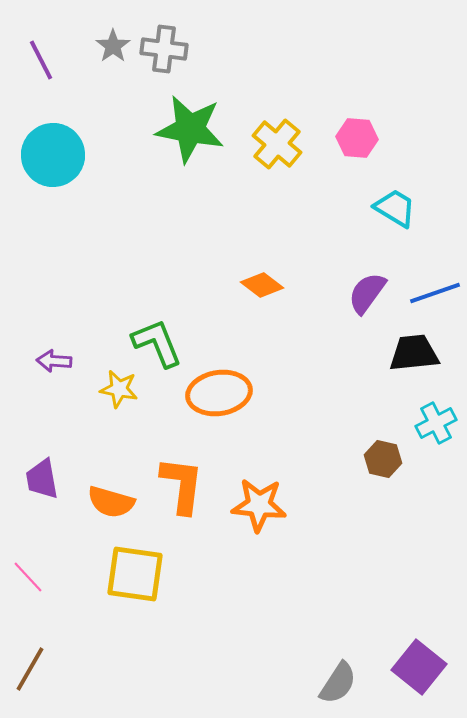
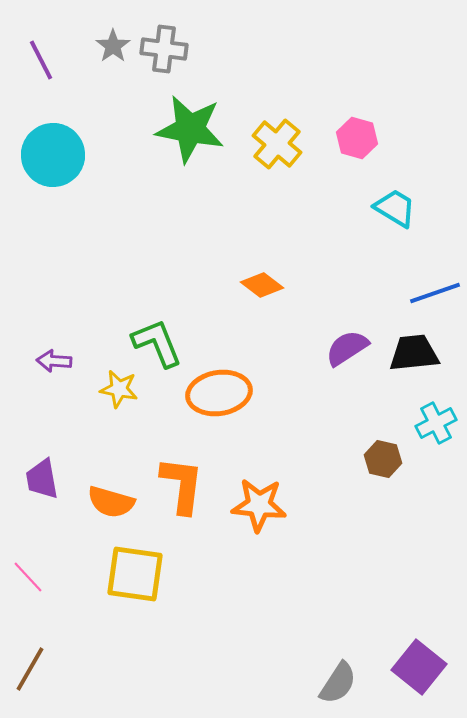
pink hexagon: rotated 12 degrees clockwise
purple semicircle: moved 20 px left, 55 px down; rotated 21 degrees clockwise
